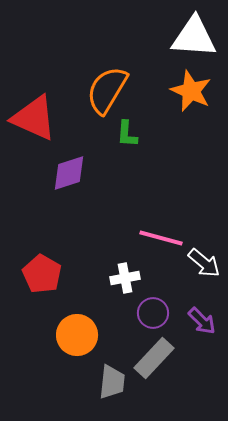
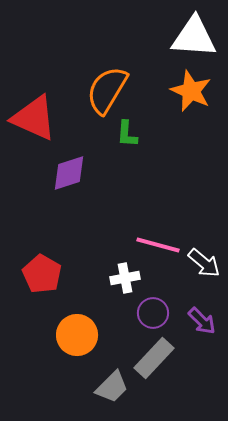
pink line: moved 3 px left, 7 px down
gray trapezoid: moved 5 px down; rotated 39 degrees clockwise
